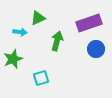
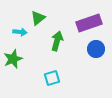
green triangle: rotated 14 degrees counterclockwise
cyan square: moved 11 px right
